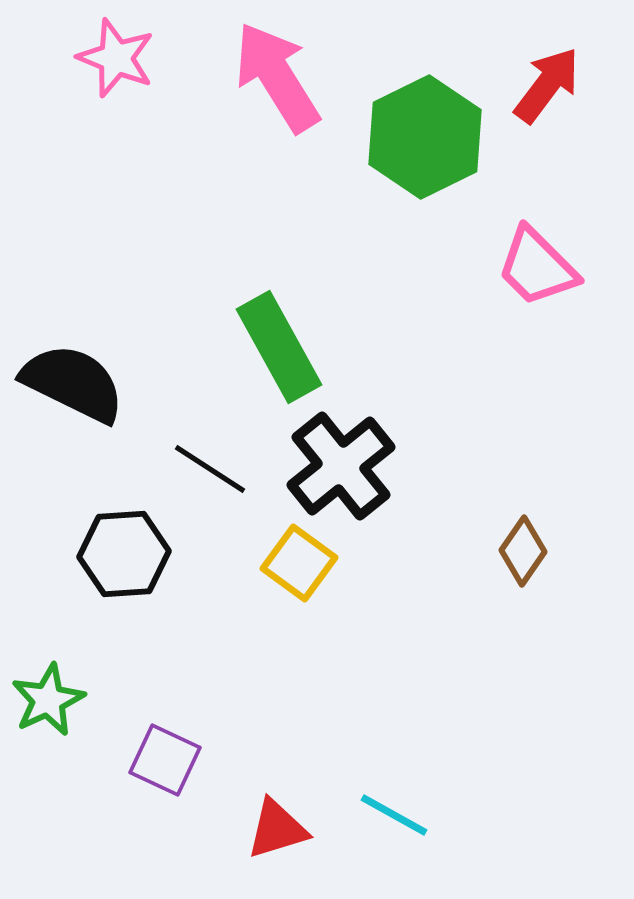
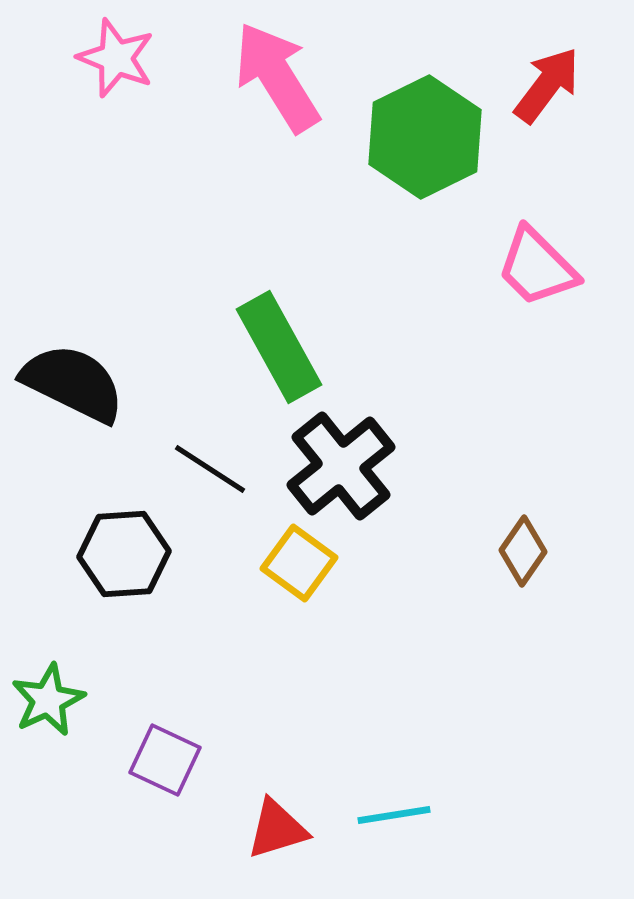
cyan line: rotated 38 degrees counterclockwise
